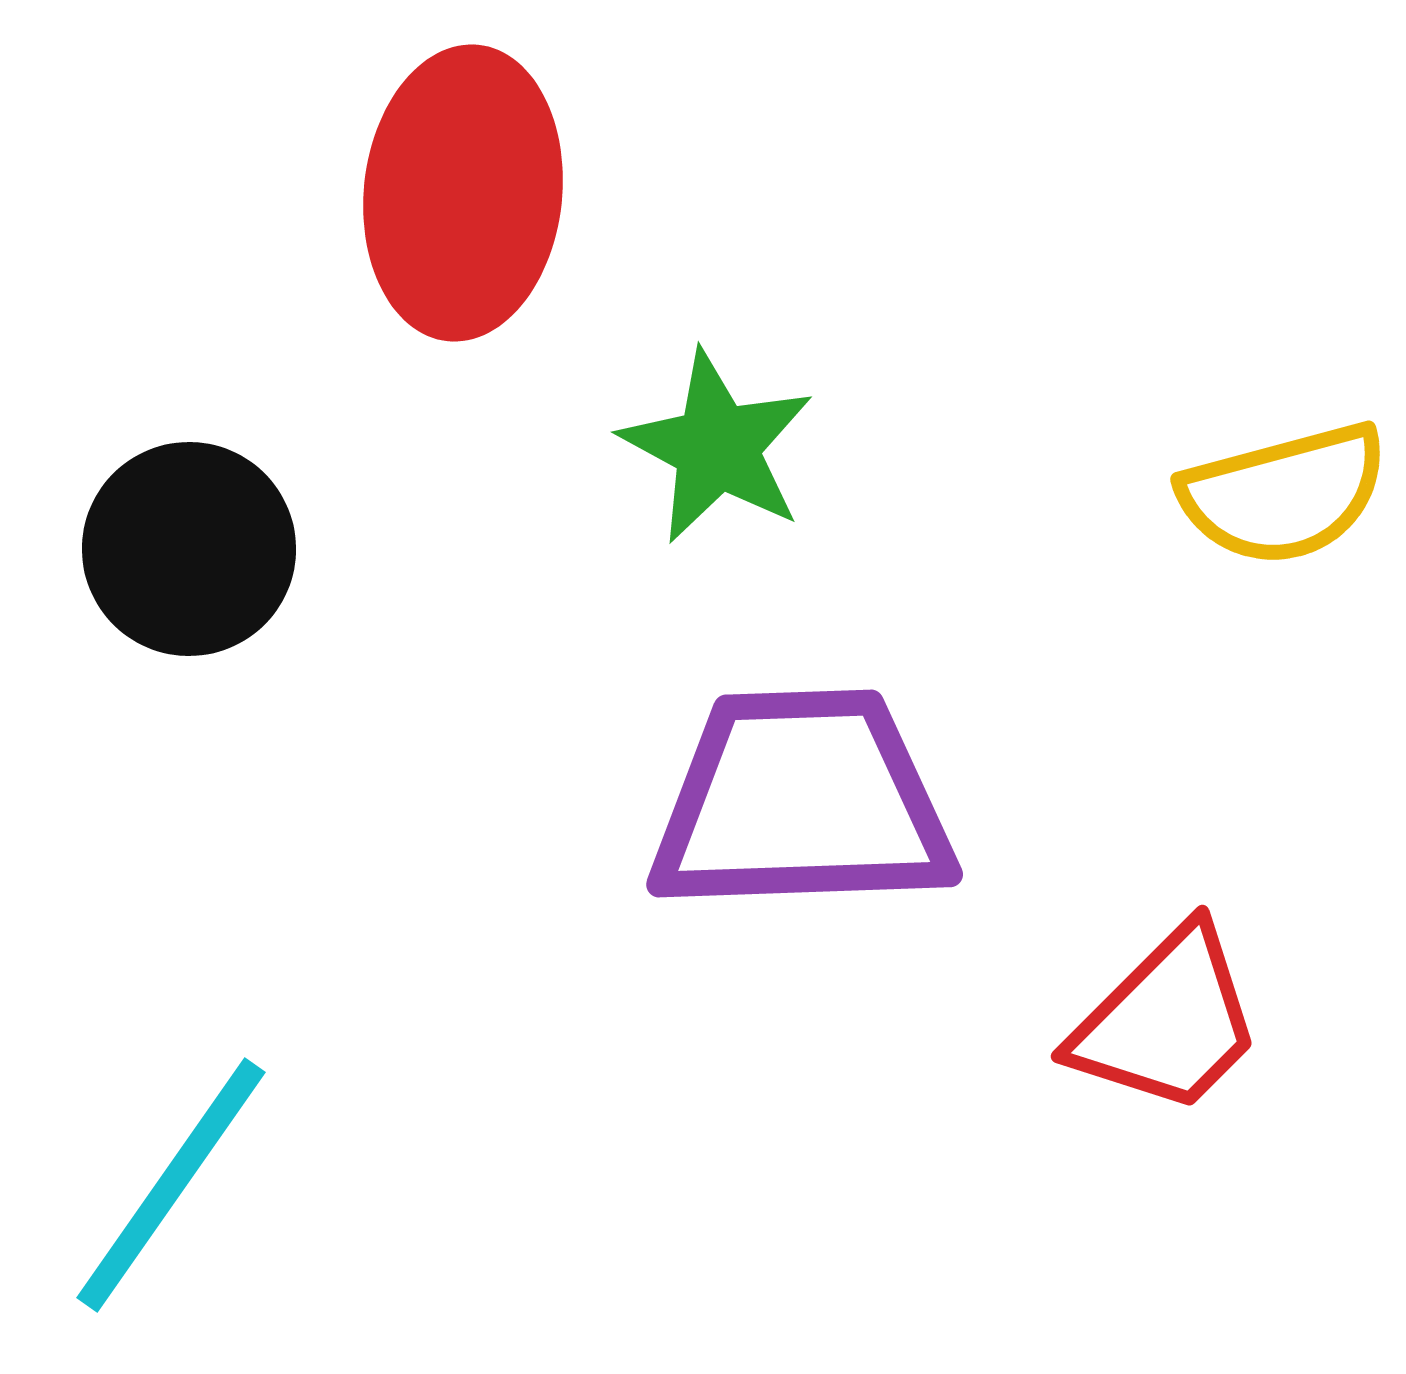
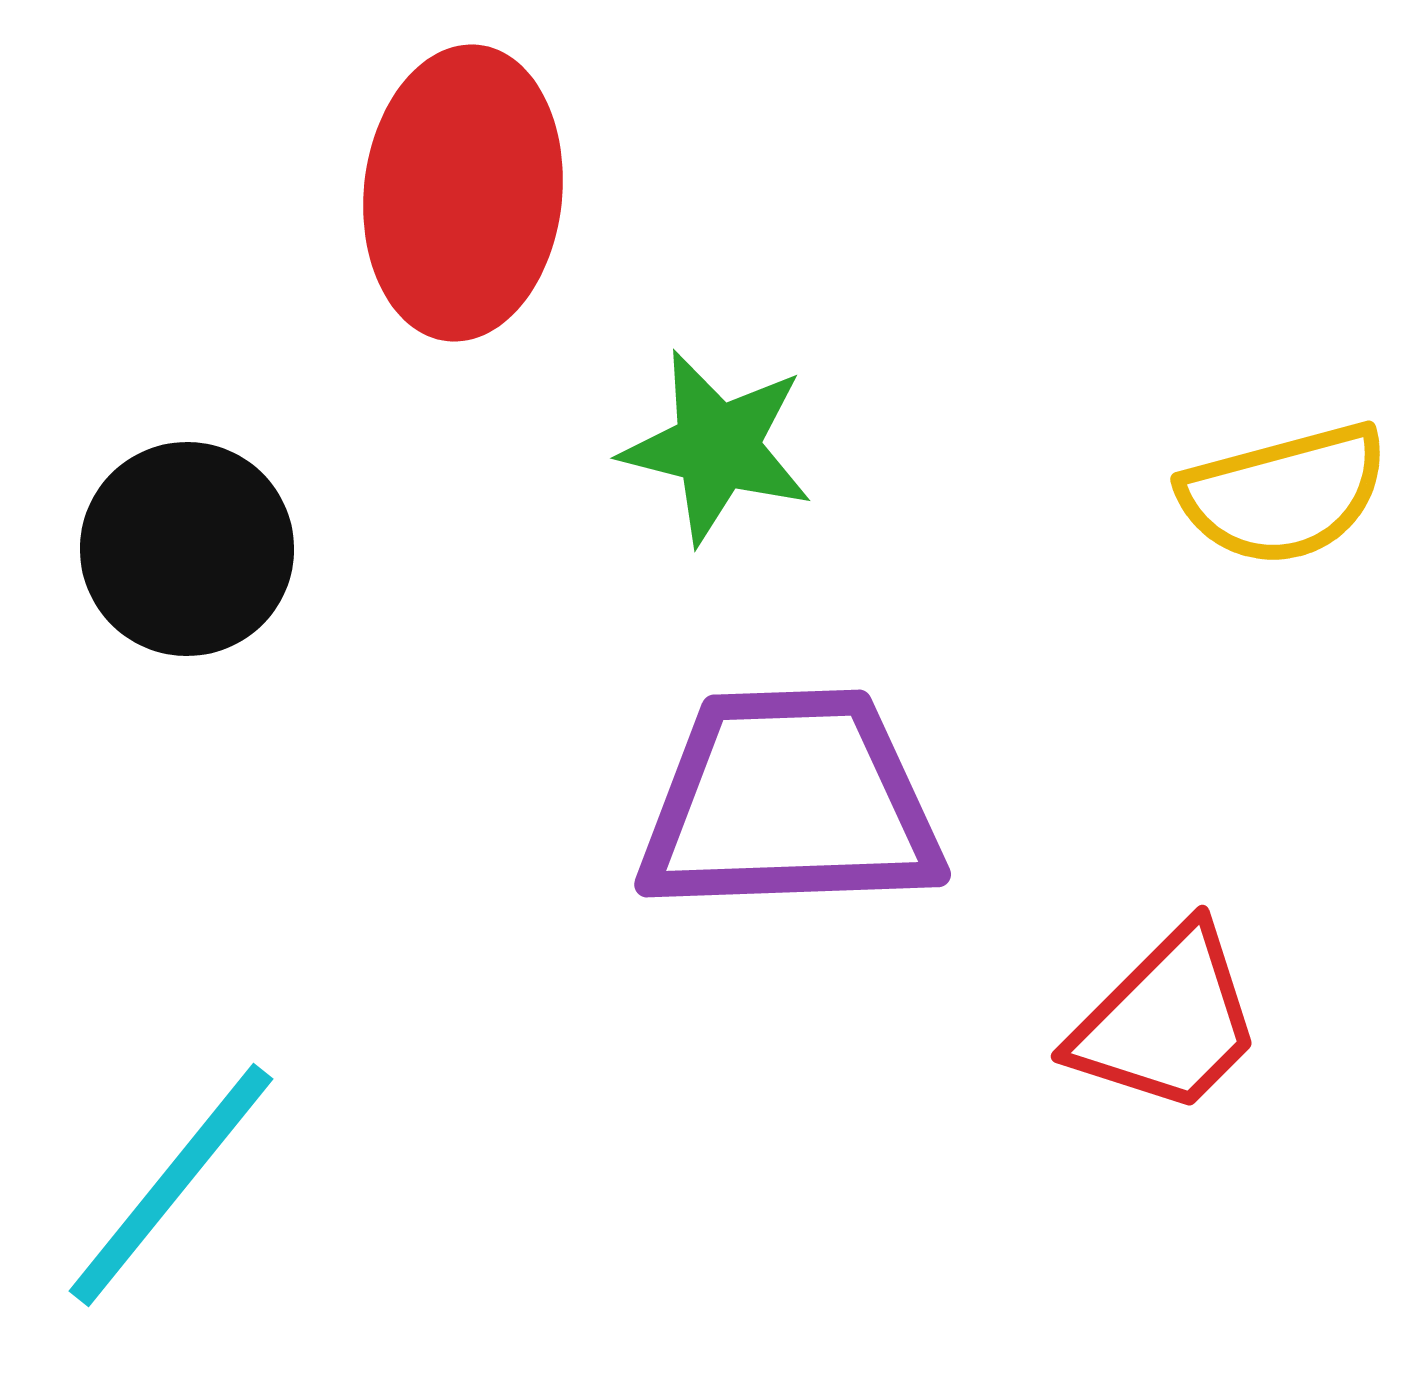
green star: rotated 14 degrees counterclockwise
black circle: moved 2 px left
purple trapezoid: moved 12 px left
cyan line: rotated 4 degrees clockwise
